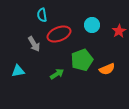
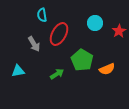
cyan circle: moved 3 px right, 2 px up
red ellipse: rotated 40 degrees counterclockwise
green pentagon: rotated 20 degrees counterclockwise
